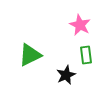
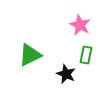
green rectangle: rotated 18 degrees clockwise
black star: moved 1 px up; rotated 24 degrees counterclockwise
